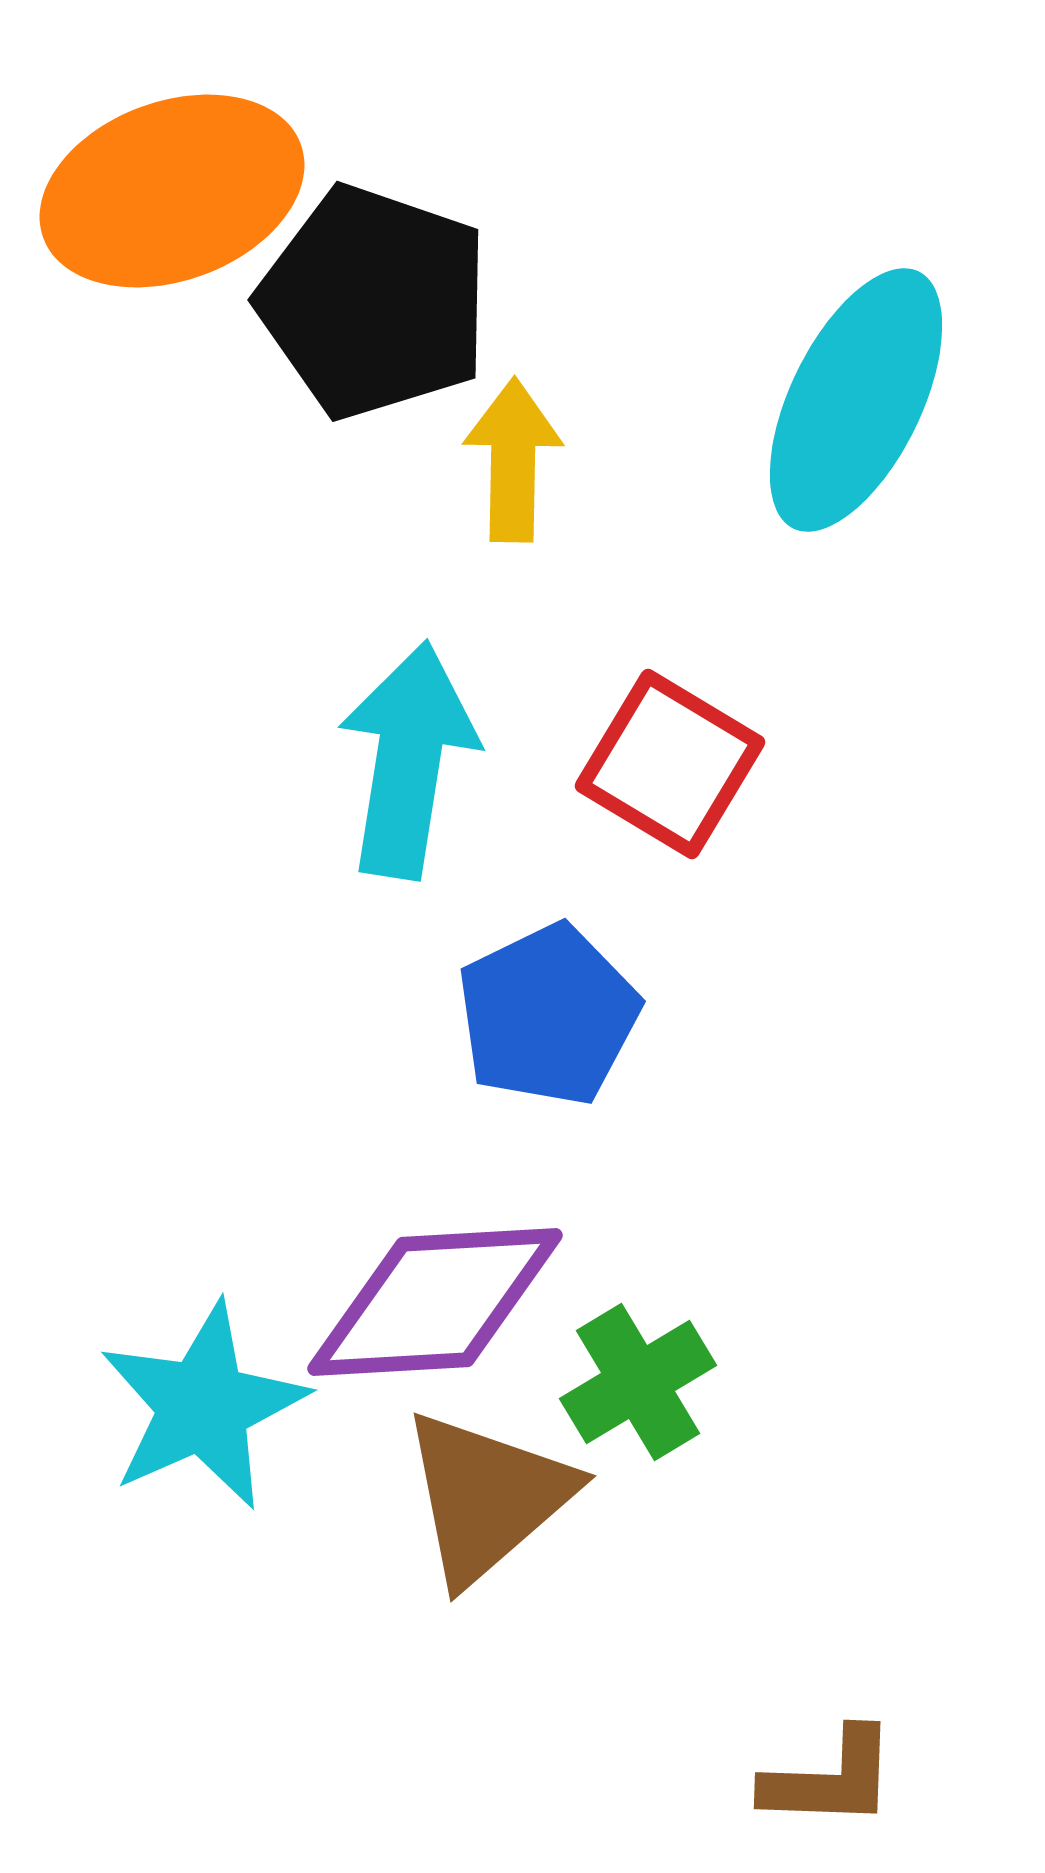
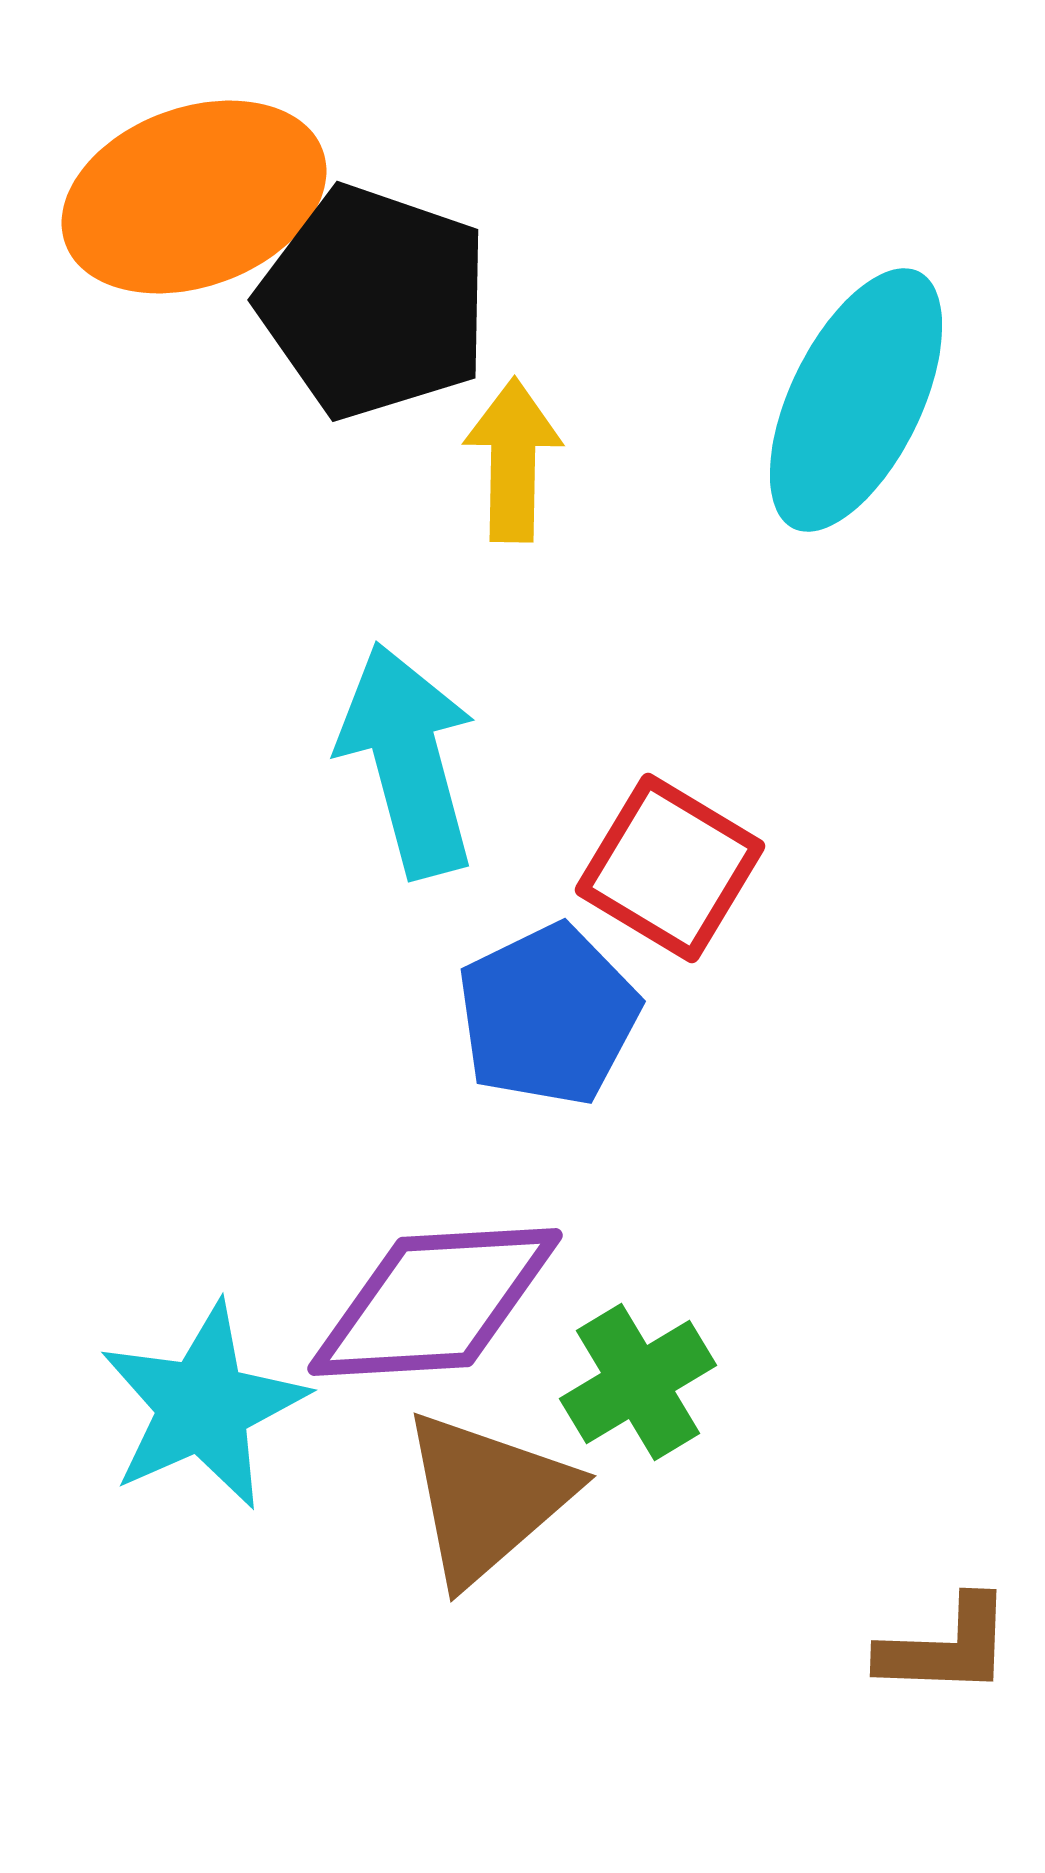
orange ellipse: moved 22 px right, 6 px down
cyan arrow: rotated 24 degrees counterclockwise
red square: moved 104 px down
brown L-shape: moved 116 px right, 132 px up
